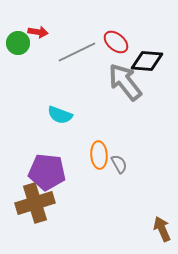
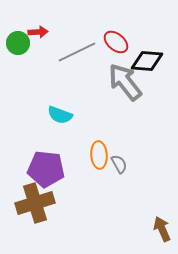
red arrow: rotated 12 degrees counterclockwise
purple pentagon: moved 1 px left, 3 px up
